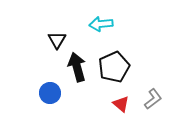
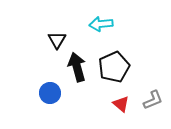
gray L-shape: moved 1 px down; rotated 15 degrees clockwise
